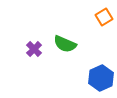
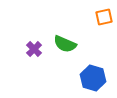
orange square: rotated 18 degrees clockwise
blue hexagon: moved 8 px left; rotated 20 degrees counterclockwise
